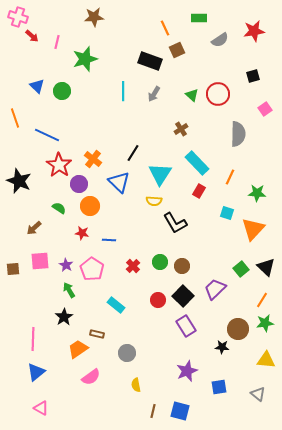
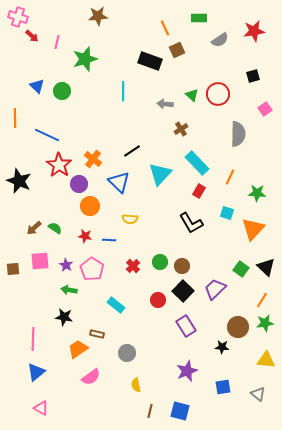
brown star at (94, 17): moved 4 px right, 1 px up
gray arrow at (154, 94): moved 11 px right, 10 px down; rotated 63 degrees clockwise
orange line at (15, 118): rotated 18 degrees clockwise
black line at (133, 153): moved 1 px left, 2 px up; rotated 24 degrees clockwise
cyan triangle at (160, 174): rotated 10 degrees clockwise
yellow semicircle at (154, 201): moved 24 px left, 18 px down
green semicircle at (59, 208): moved 4 px left, 20 px down
black L-shape at (175, 223): moved 16 px right
red star at (82, 233): moved 3 px right, 3 px down
green square at (241, 269): rotated 14 degrees counterclockwise
green arrow at (69, 290): rotated 49 degrees counterclockwise
black square at (183, 296): moved 5 px up
black star at (64, 317): rotated 30 degrees counterclockwise
brown circle at (238, 329): moved 2 px up
blue square at (219, 387): moved 4 px right
brown line at (153, 411): moved 3 px left
